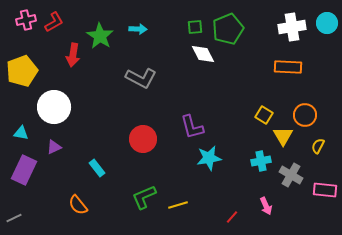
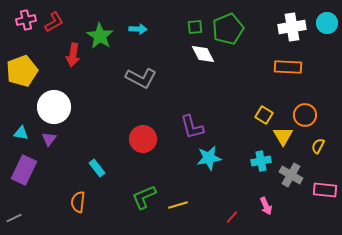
purple triangle: moved 5 px left, 8 px up; rotated 28 degrees counterclockwise
orange semicircle: moved 3 px up; rotated 45 degrees clockwise
